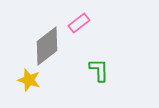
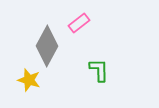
gray diamond: rotated 24 degrees counterclockwise
